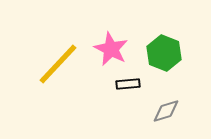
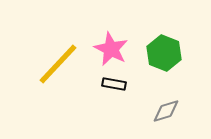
black rectangle: moved 14 px left; rotated 15 degrees clockwise
